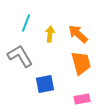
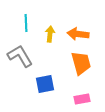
cyan line: rotated 24 degrees counterclockwise
orange arrow: rotated 35 degrees counterclockwise
